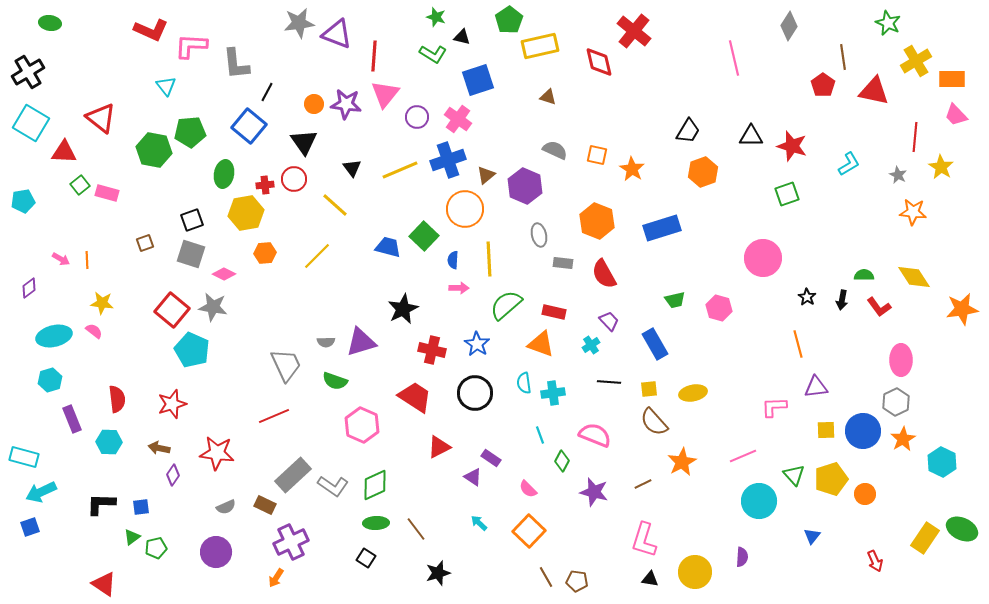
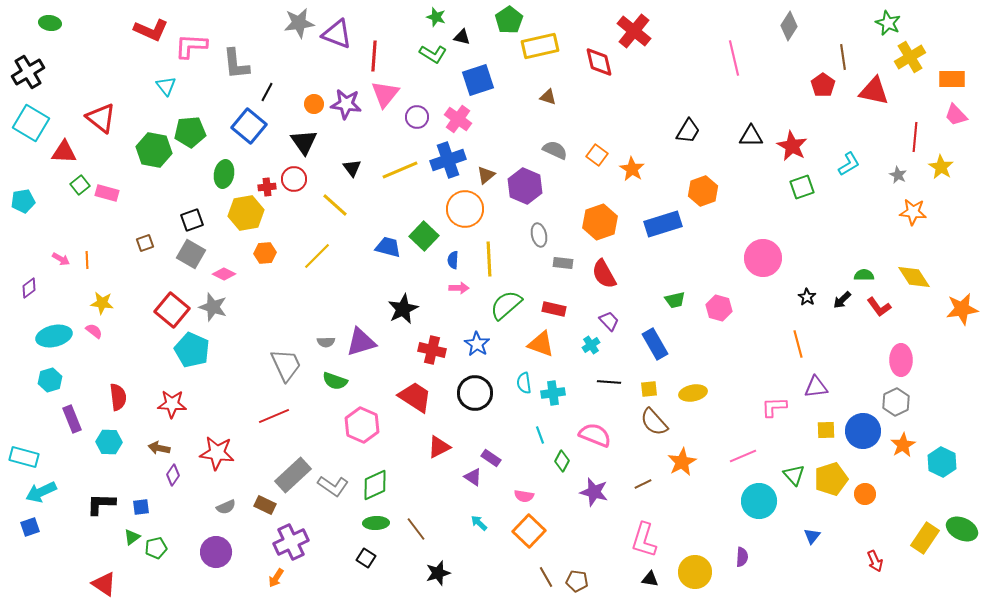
yellow cross at (916, 61): moved 6 px left, 4 px up
red star at (792, 146): rotated 12 degrees clockwise
orange square at (597, 155): rotated 25 degrees clockwise
orange hexagon at (703, 172): moved 19 px down
red cross at (265, 185): moved 2 px right, 2 px down
green square at (787, 194): moved 15 px right, 7 px up
orange hexagon at (597, 221): moved 3 px right, 1 px down; rotated 20 degrees clockwise
blue rectangle at (662, 228): moved 1 px right, 4 px up
gray square at (191, 254): rotated 12 degrees clockwise
black arrow at (842, 300): rotated 36 degrees clockwise
gray star at (213, 307): rotated 8 degrees clockwise
red rectangle at (554, 312): moved 3 px up
red semicircle at (117, 399): moved 1 px right, 2 px up
red star at (172, 404): rotated 20 degrees clockwise
orange star at (903, 439): moved 6 px down
pink semicircle at (528, 489): moved 4 px left, 7 px down; rotated 36 degrees counterclockwise
